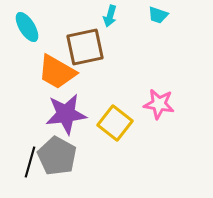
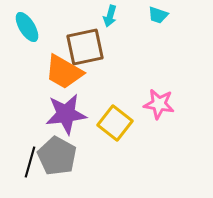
orange trapezoid: moved 7 px right
